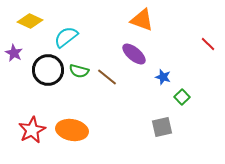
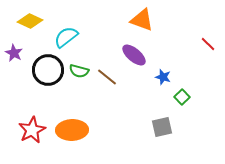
purple ellipse: moved 1 px down
orange ellipse: rotated 12 degrees counterclockwise
